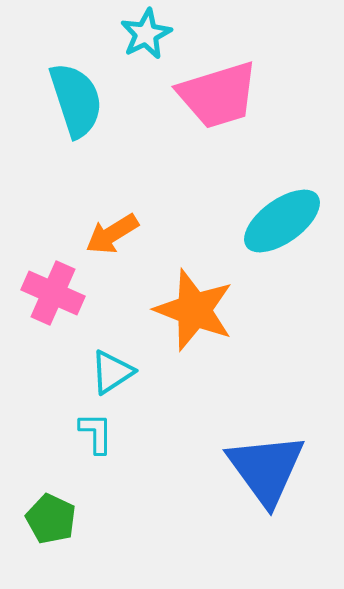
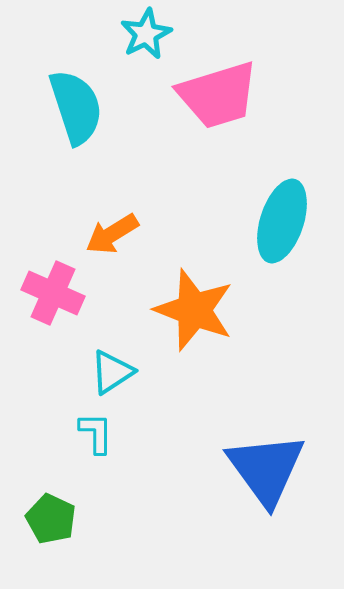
cyan semicircle: moved 7 px down
cyan ellipse: rotated 36 degrees counterclockwise
